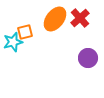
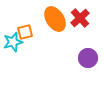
orange ellipse: rotated 70 degrees counterclockwise
